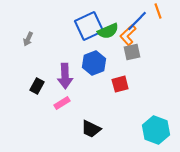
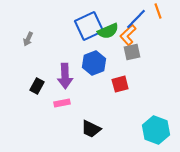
blue line: moved 1 px left, 2 px up
pink rectangle: rotated 21 degrees clockwise
